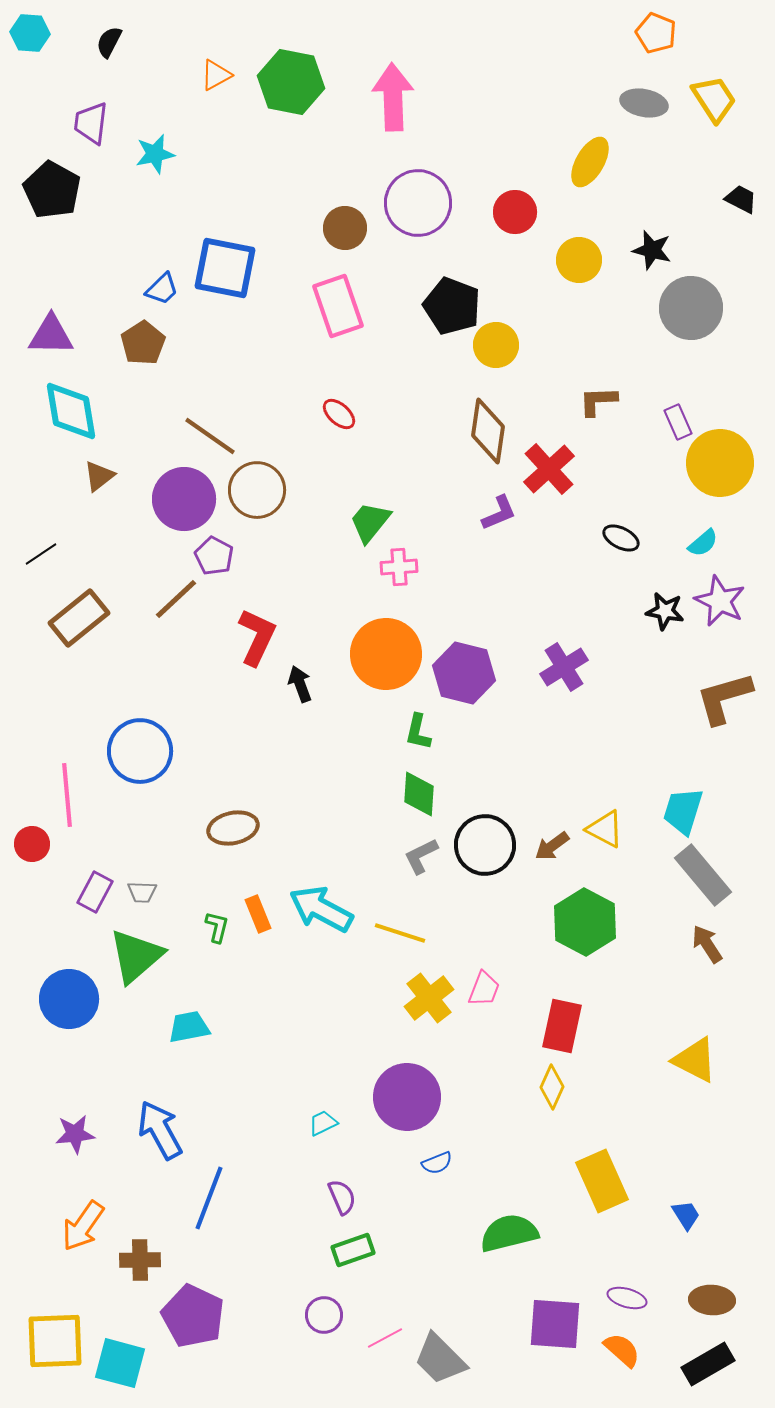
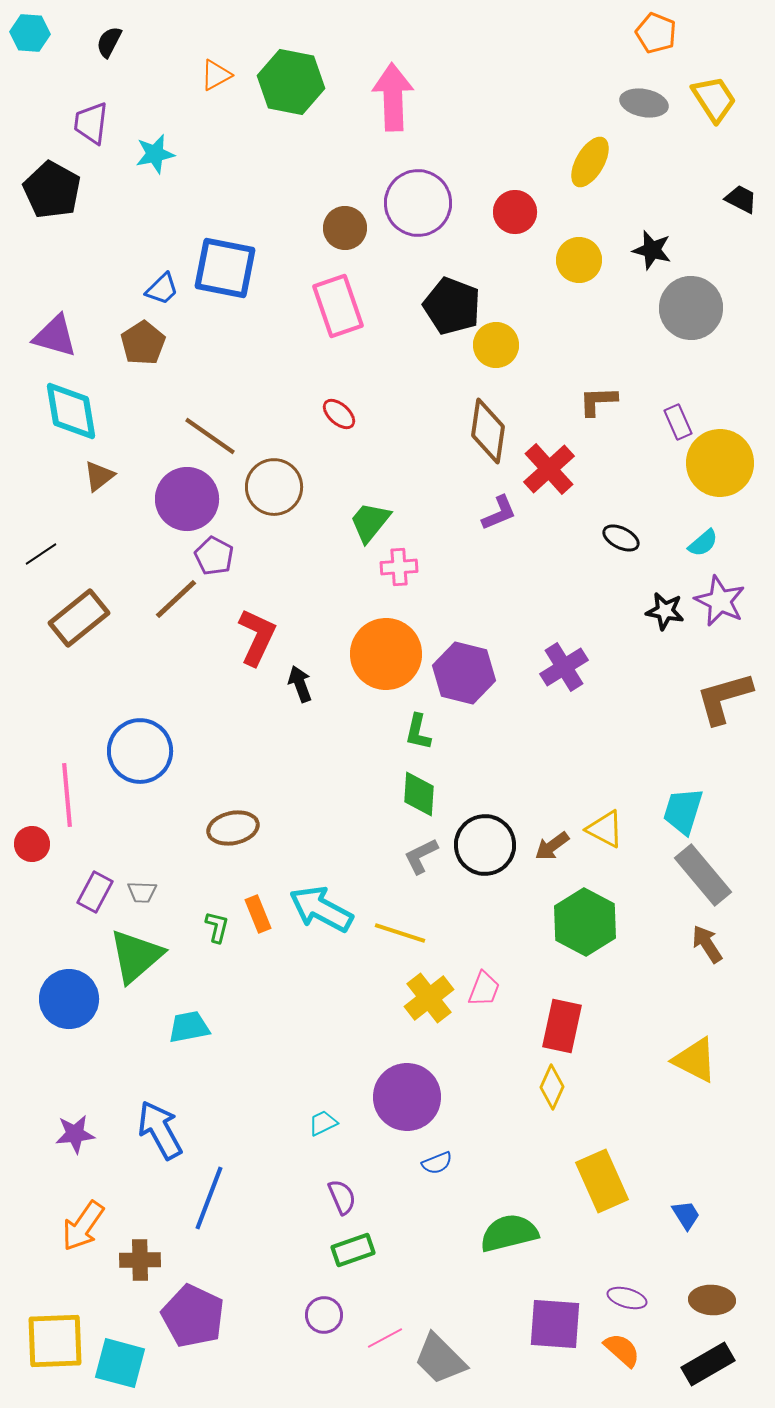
purple triangle at (51, 335): moved 4 px right, 1 px down; rotated 15 degrees clockwise
brown circle at (257, 490): moved 17 px right, 3 px up
purple circle at (184, 499): moved 3 px right
